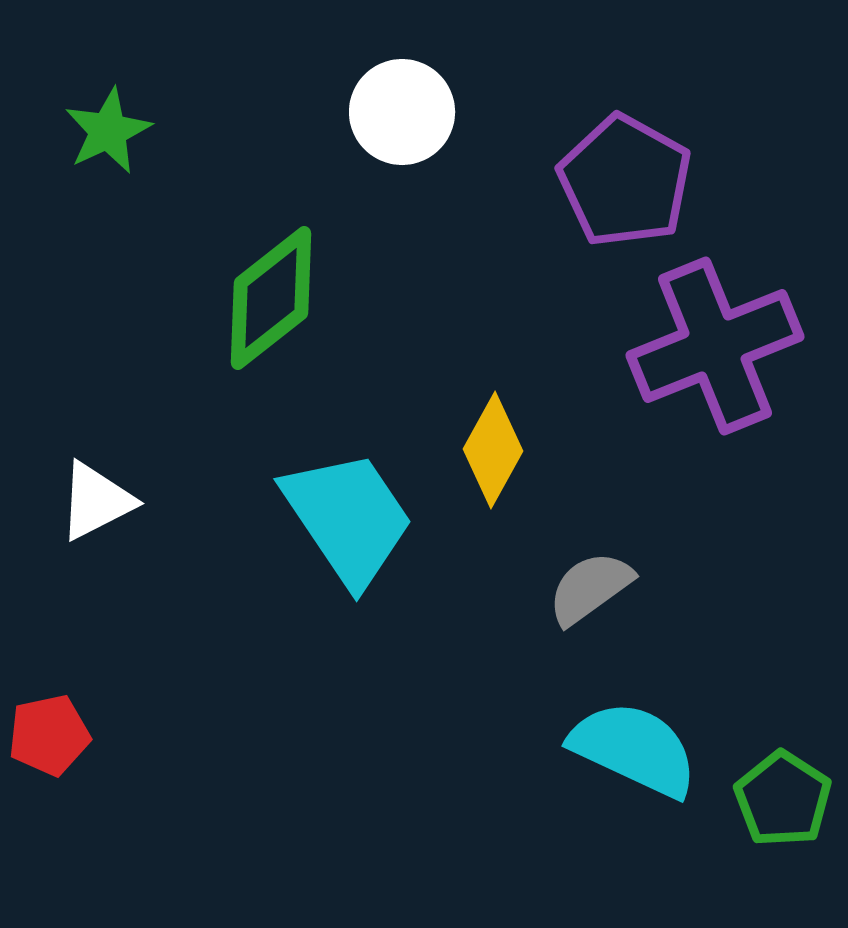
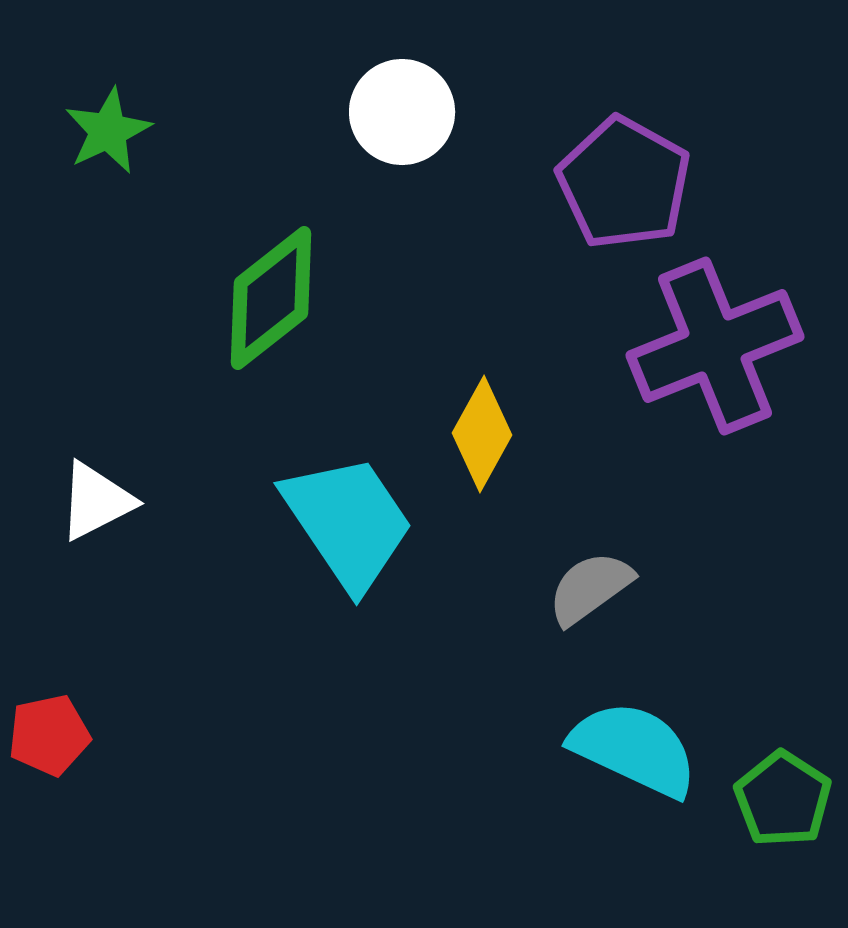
purple pentagon: moved 1 px left, 2 px down
yellow diamond: moved 11 px left, 16 px up
cyan trapezoid: moved 4 px down
